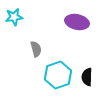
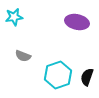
gray semicircle: moved 13 px left, 7 px down; rotated 126 degrees clockwise
black semicircle: rotated 18 degrees clockwise
